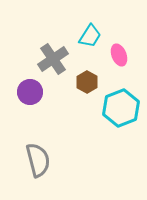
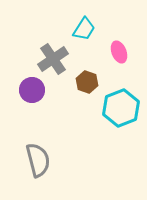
cyan trapezoid: moved 6 px left, 7 px up
pink ellipse: moved 3 px up
brown hexagon: rotated 10 degrees counterclockwise
purple circle: moved 2 px right, 2 px up
